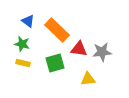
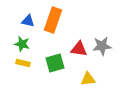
blue triangle: rotated 24 degrees counterclockwise
orange rectangle: moved 4 px left, 10 px up; rotated 65 degrees clockwise
gray star: moved 6 px up
